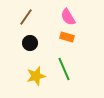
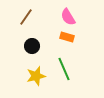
black circle: moved 2 px right, 3 px down
